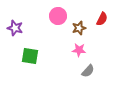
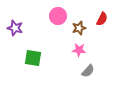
green square: moved 3 px right, 2 px down
